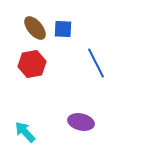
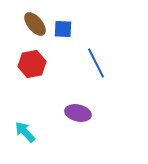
brown ellipse: moved 4 px up
purple ellipse: moved 3 px left, 9 px up
